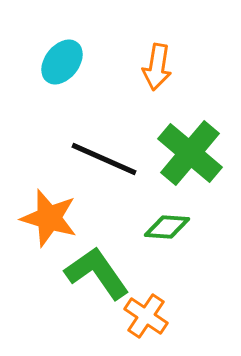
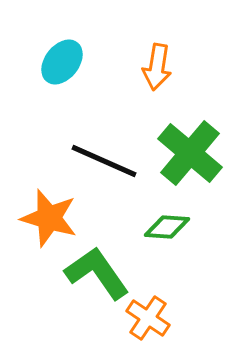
black line: moved 2 px down
orange cross: moved 2 px right, 2 px down
